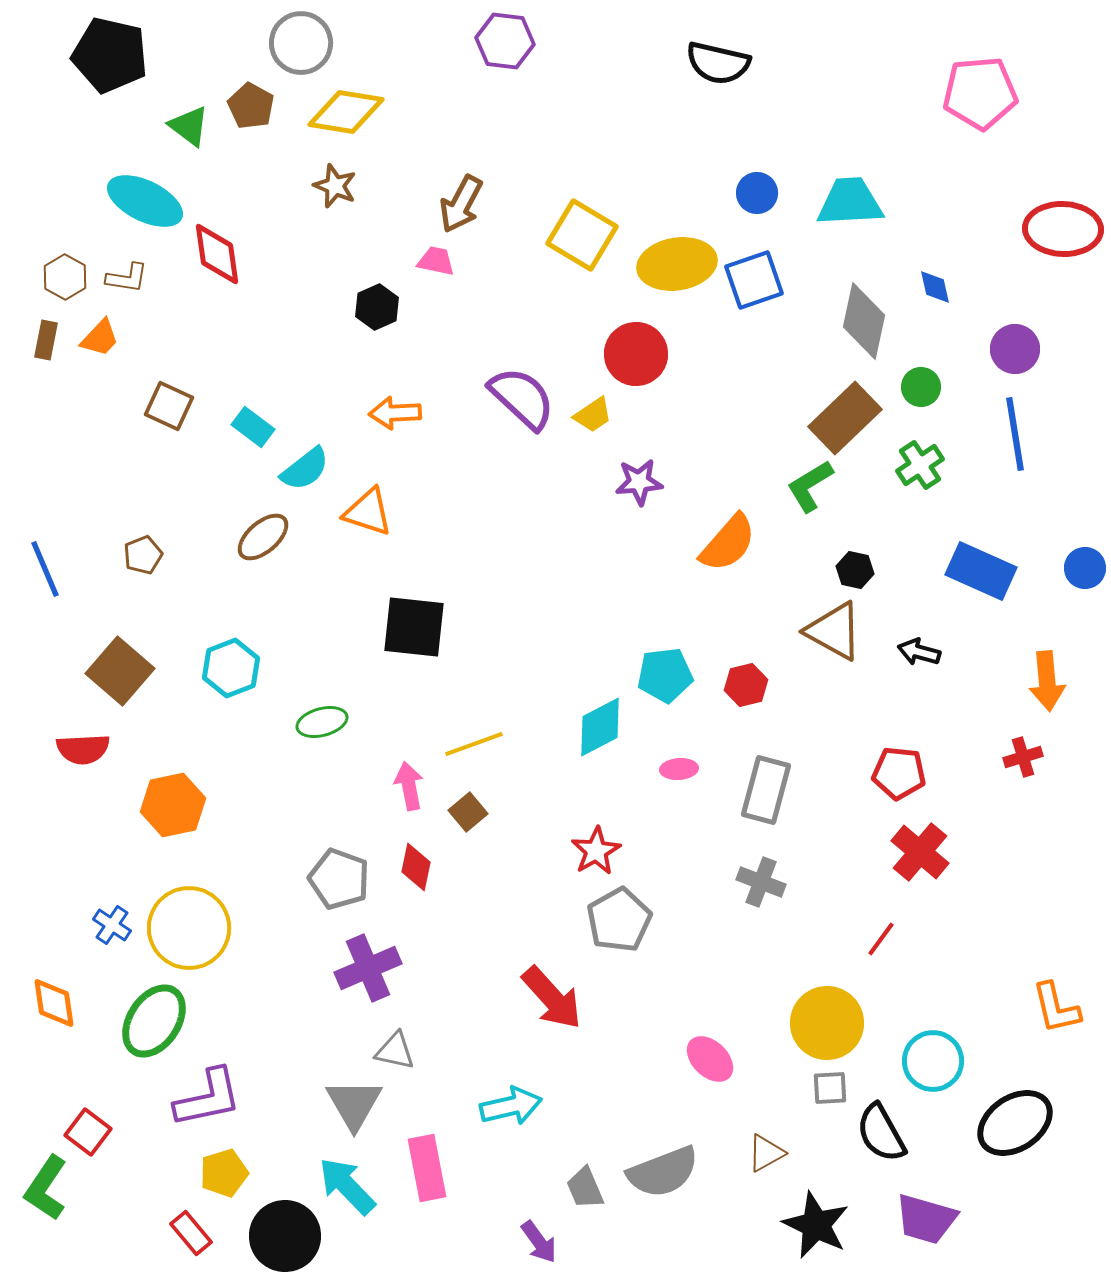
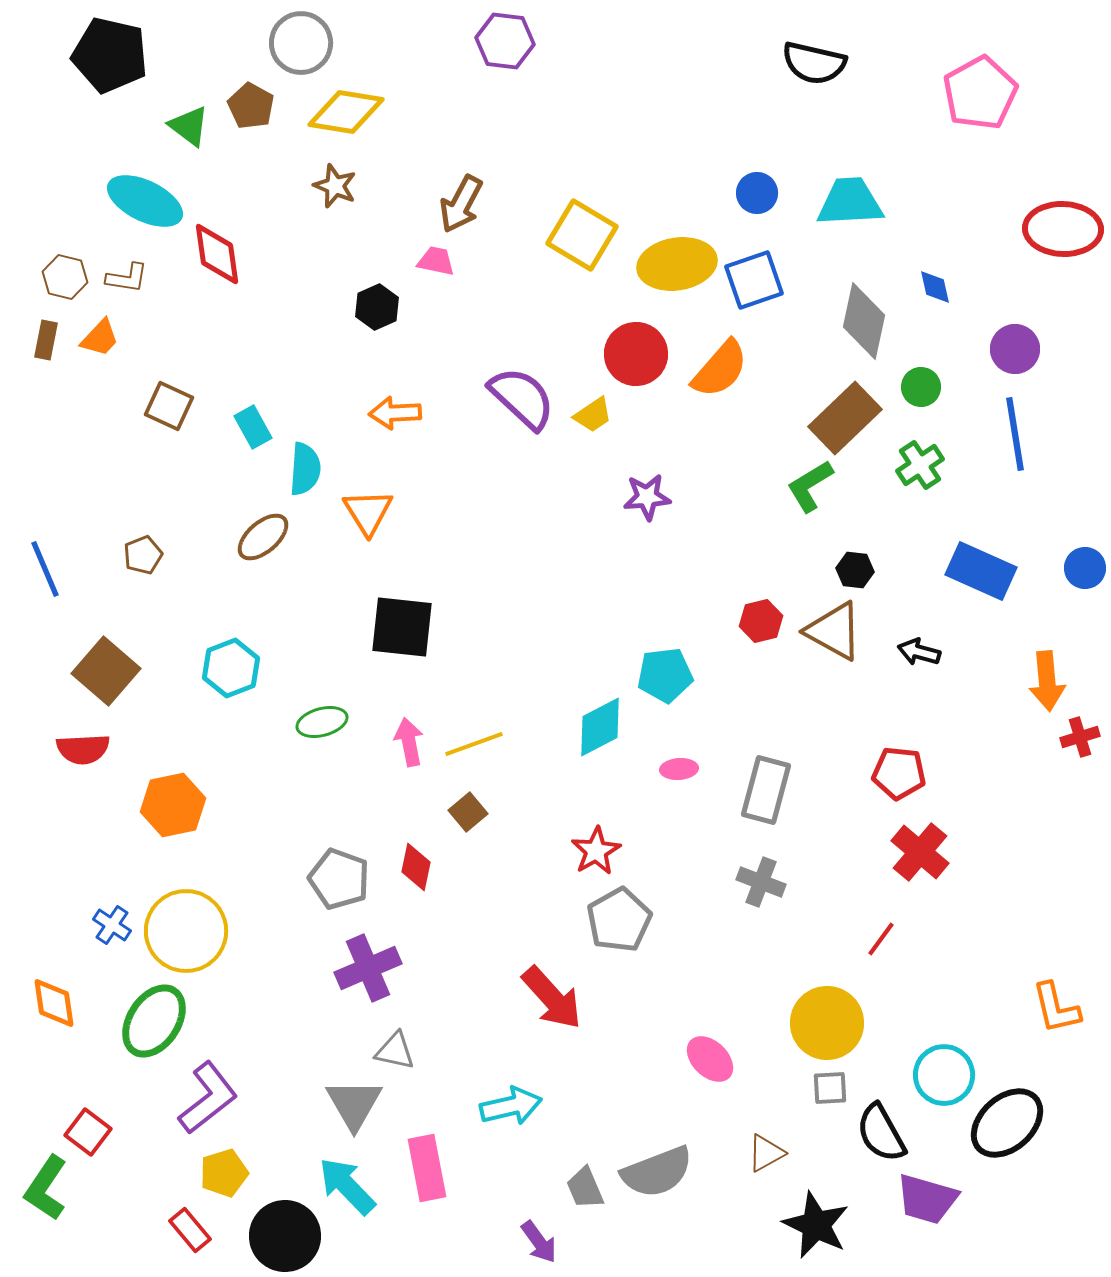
black semicircle at (718, 63): moved 96 px right
pink pentagon at (980, 93): rotated 24 degrees counterclockwise
brown hexagon at (65, 277): rotated 15 degrees counterclockwise
cyan rectangle at (253, 427): rotated 24 degrees clockwise
cyan semicircle at (305, 469): rotated 48 degrees counterclockwise
purple star at (639, 482): moved 8 px right, 15 px down
orange triangle at (368, 512): rotated 40 degrees clockwise
orange semicircle at (728, 543): moved 8 px left, 174 px up
black hexagon at (855, 570): rotated 6 degrees counterclockwise
black square at (414, 627): moved 12 px left
brown square at (120, 671): moved 14 px left
red hexagon at (746, 685): moved 15 px right, 64 px up
red cross at (1023, 757): moved 57 px right, 20 px up
pink arrow at (409, 786): moved 44 px up
yellow circle at (189, 928): moved 3 px left, 3 px down
cyan circle at (933, 1061): moved 11 px right, 14 px down
purple L-shape at (208, 1098): rotated 26 degrees counterclockwise
black ellipse at (1015, 1123): moved 8 px left; rotated 8 degrees counterclockwise
gray semicircle at (663, 1172): moved 6 px left
purple trapezoid at (926, 1219): moved 1 px right, 20 px up
red rectangle at (191, 1233): moved 1 px left, 3 px up
